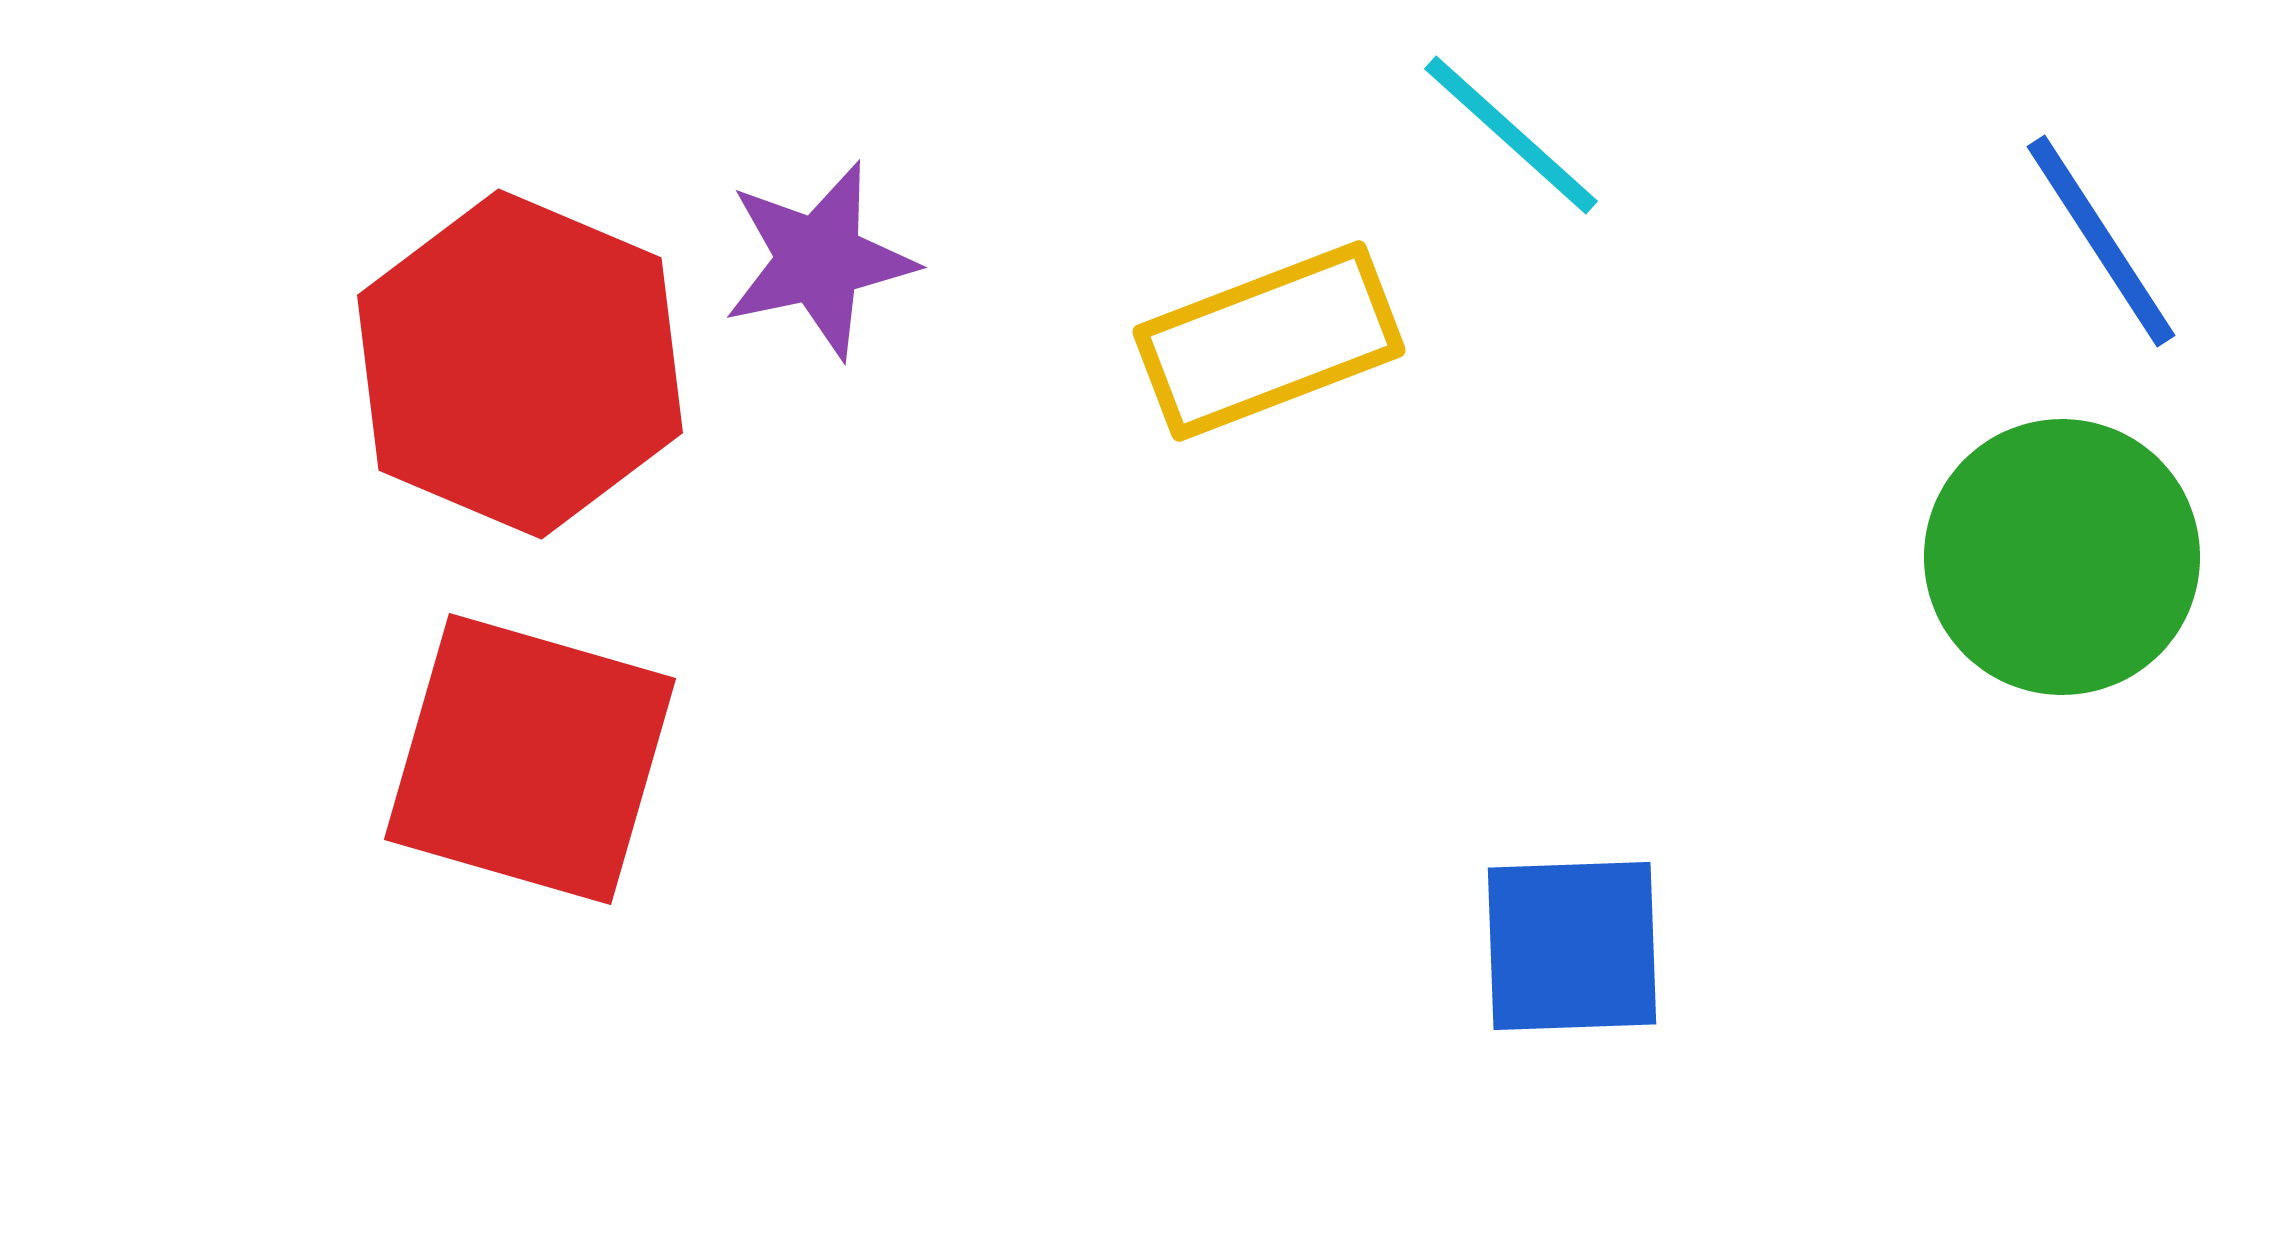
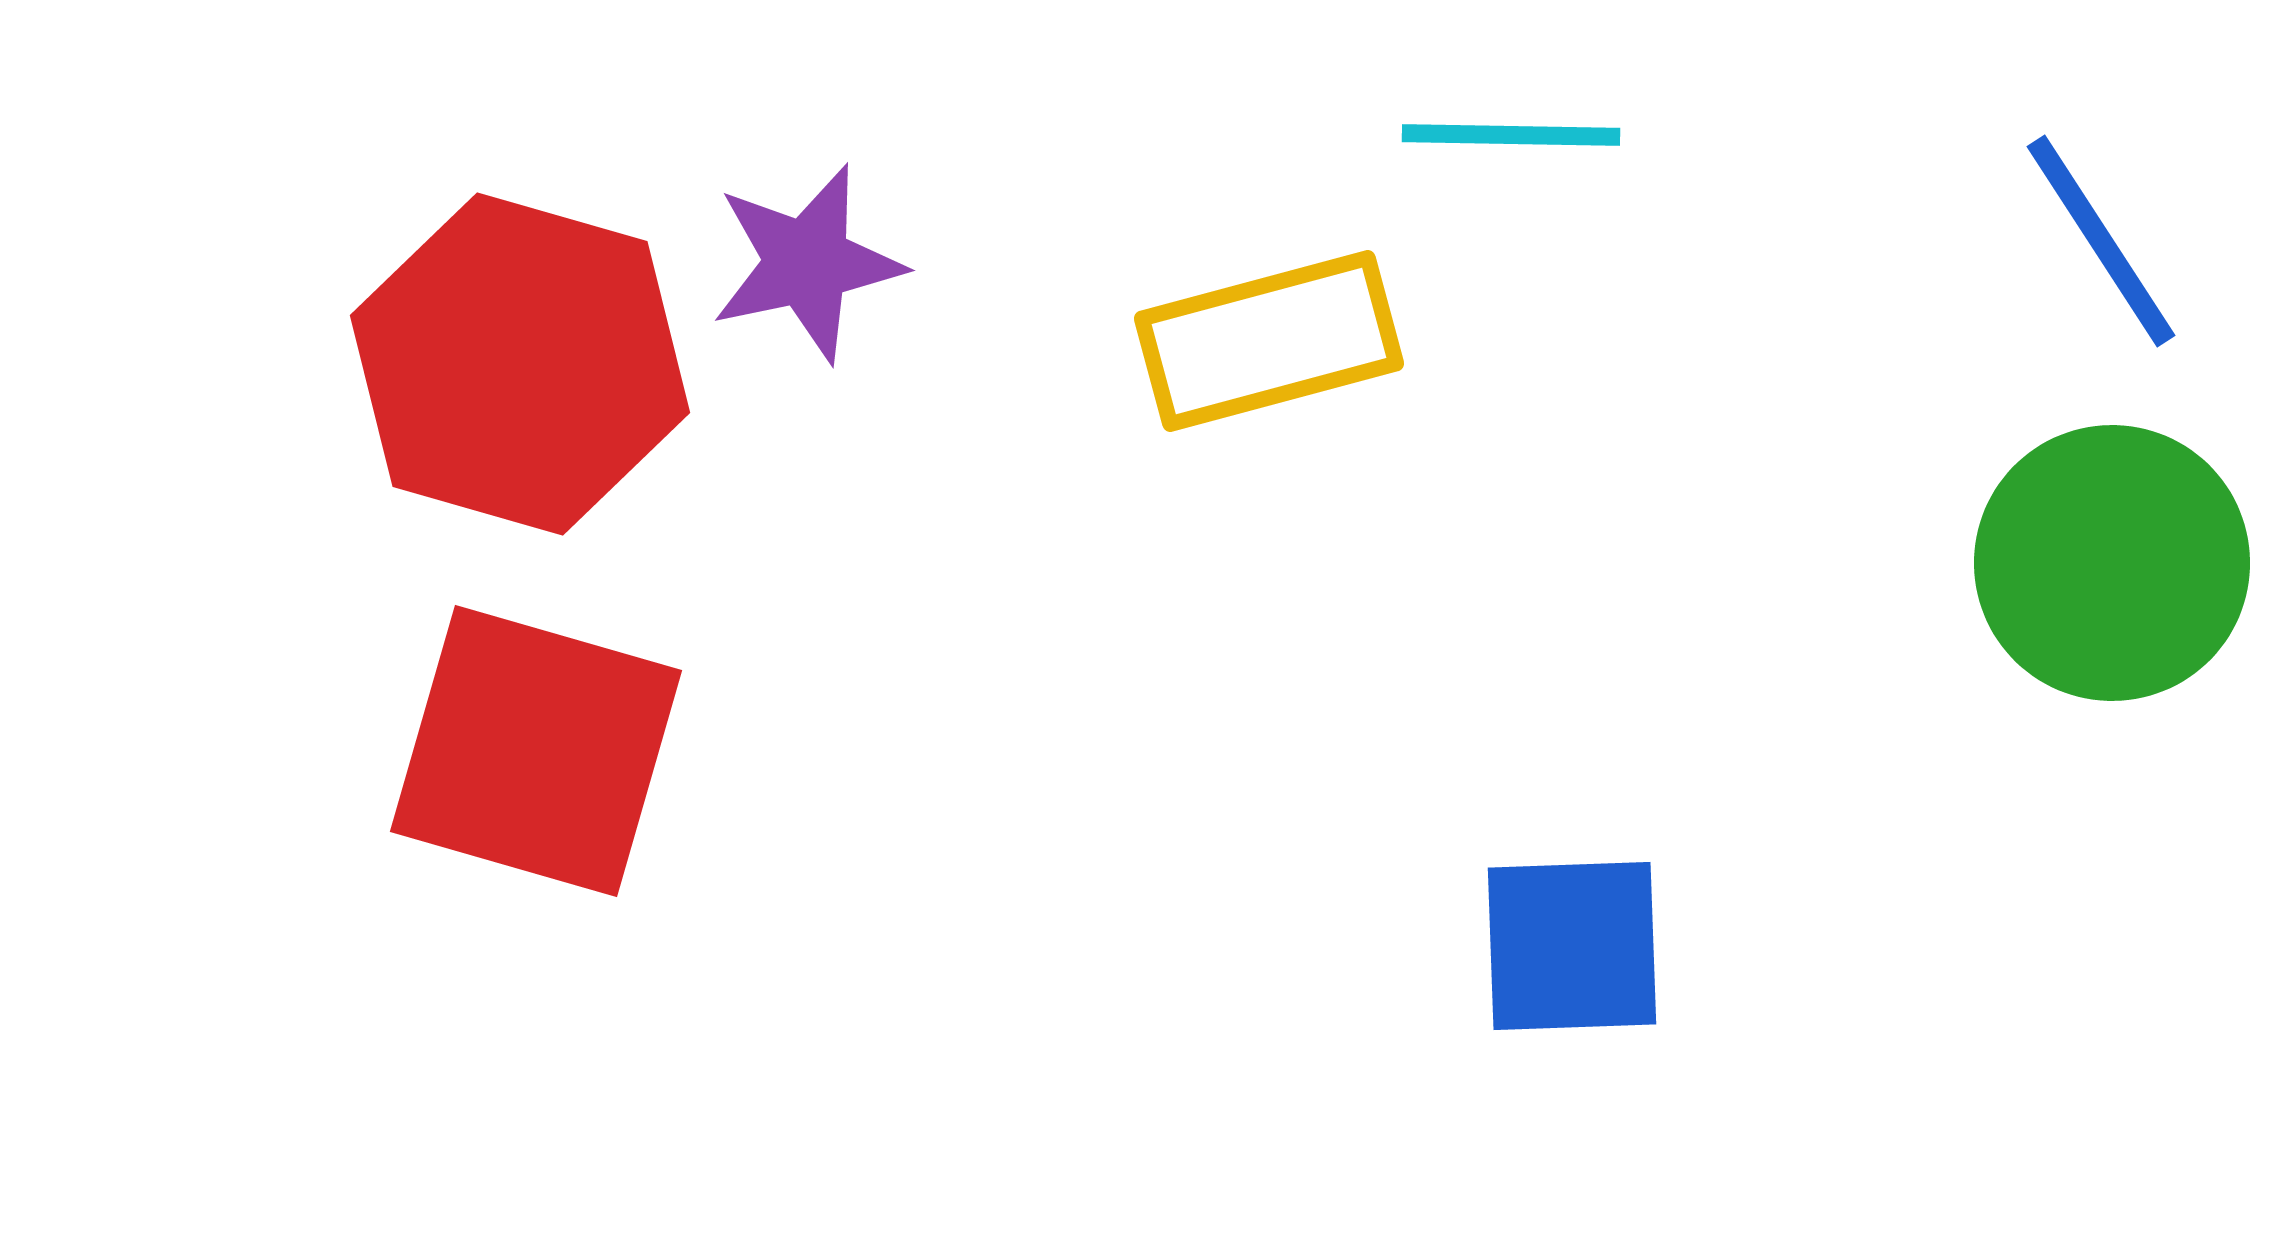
cyan line: rotated 41 degrees counterclockwise
purple star: moved 12 px left, 3 px down
yellow rectangle: rotated 6 degrees clockwise
red hexagon: rotated 7 degrees counterclockwise
green circle: moved 50 px right, 6 px down
red square: moved 6 px right, 8 px up
